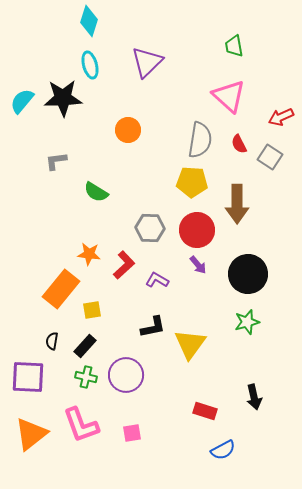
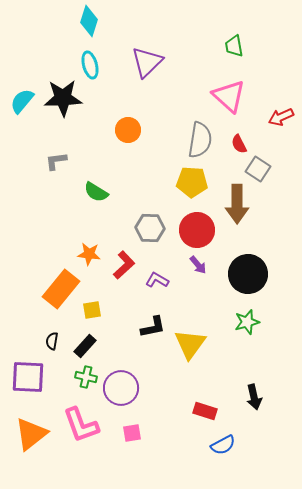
gray square: moved 12 px left, 12 px down
purple circle: moved 5 px left, 13 px down
blue semicircle: moved 5 px up
